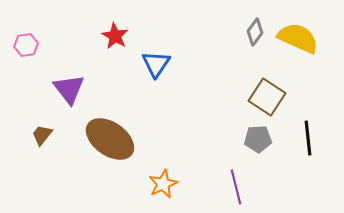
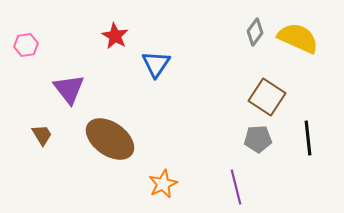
brown trapezoid: rotated 110 degrees clockwise
